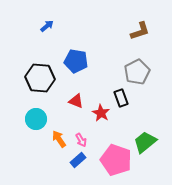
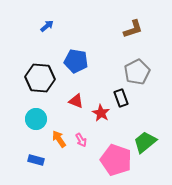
brown L-shape: moved 7 px left, 2 px up
blue rectangle: moved 42 px left; rotated 56 degrees clockwise
